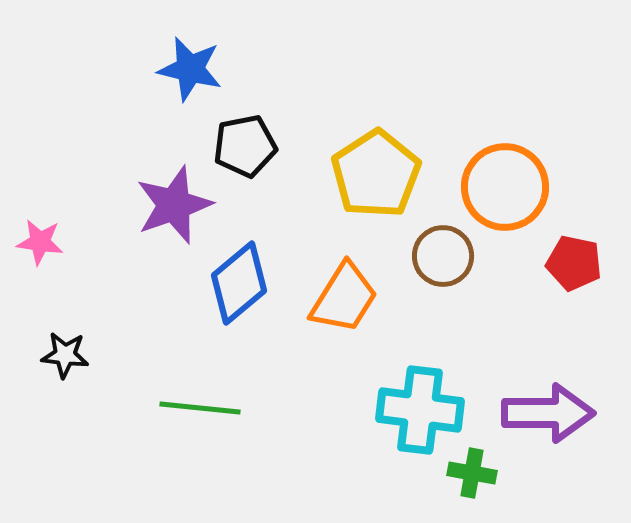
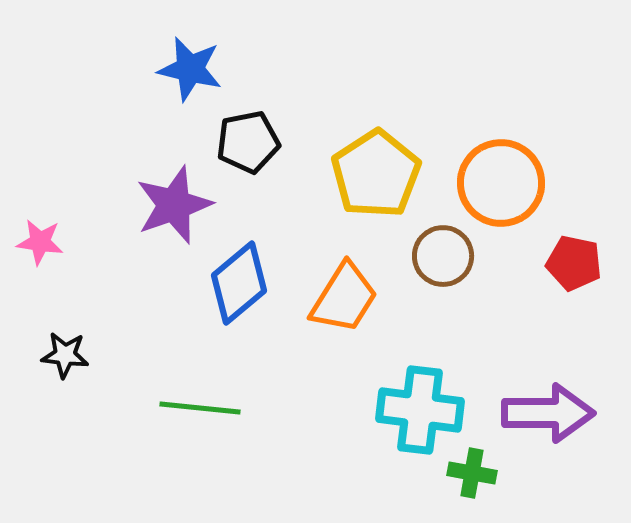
black pentagon: moved 3 px right, 4 px up
orange circle: moved 4 px left, 4 px up
